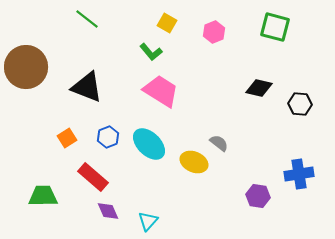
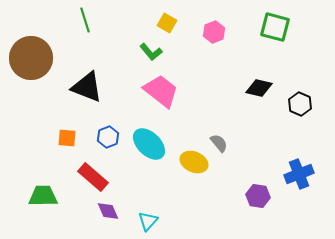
green line: moved 2 px left, 1 px down; rotated 35 degrees clockwise
brown circle: moved 5 px right, 9 px up
pink trapezoid: rotated 6 degrees clockwise
black hexagon: rotated 20 degrees clockwise
orange square: rotated 36 degrees clockwise
gray semicircle: rotated 12 degrees clockwise
blue cross: rotated 12 degrees counterclockwise
